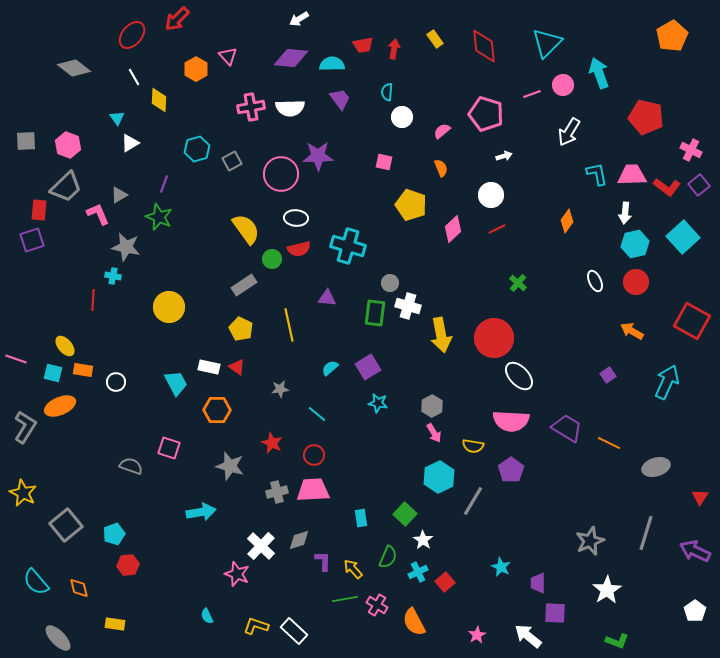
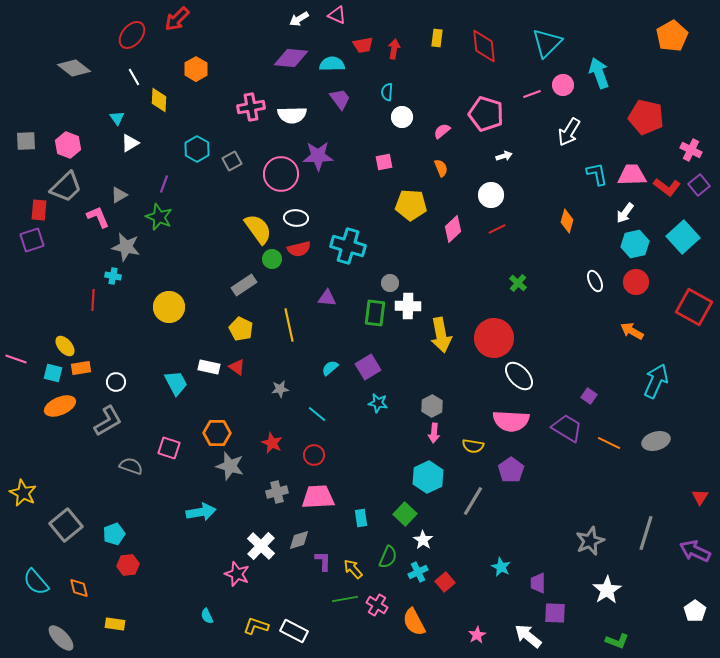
yellow rectangle at (435, 39): moved 2 px right, 1 px up; rotated 42 degrees clockwise
pink triangle at (228, 56): moved 109 px right, 41 px up; rotated 24 degrees counterclockwise
white semicircle at (290, 108): moved 2 px right, 7 px down
cyan hexagon at (197, 149): rotated 15 degrees counterclockwise
pink square at (384, 162): rotated 24 degrees counterclockwise
yellow pentagon at (411, 205): rotated 16 degrees counterclockwise
white arrow at (625, 213): rotated 30 degrees clockwise
pink L-shape at (98, 214): moved 3 px down
orange diamond at (567, 221): rotated 20 degrees counterclockwise
yellow semicircle at (246, 229): moved 12 px right
white cross at (408, 306): rotated 15 degrees counterclockwise
red square at (692, 321): moved 2 px right, 14 px up
orange rectangle at (83, 370): moved 2 px left, 2 px up; rotated 18 degrees counterclockwise
purple square at (608, 375): moved 19 px left, 21 px down; rotated 21 degrees counterclockwise
cyan arrow at (667, 382): moved 11 px left, 1 px up
orange hexagon at (217, 410): moved 23 px down
gray L-shape at (25, 427): moved 83 px right, 6 px up; rotated 28 degrees clockwise
pink arrow at (434, 433): rotated 36 degrees clockwise
gray ellipse at (656, 467): moved 26 px up
cyan hexagon at (439, 477): moved 11 px left
pink trapezoid at (313, 490): moved 5 px right, 7 px down
white rectangle at (294, 631): rotated 16 degrees counterclockwise
gray ellipse at (58, 638): moved 3 px right
